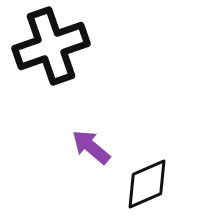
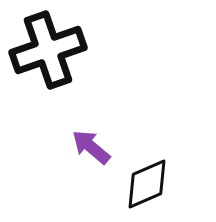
black cross: moved 3 px left, 4 px down
